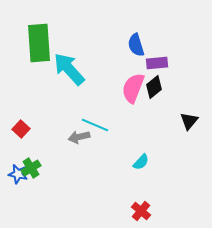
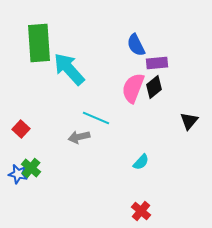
blue semicircle: rotated 10 degrees counterclockwise
cyan line: moved 1 px right, 7 px up
green cross: rotated 18 degrees counterclockwise
